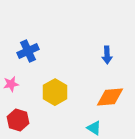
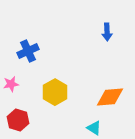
blue arrow: moved 23 px up
